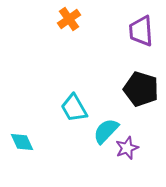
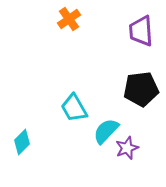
black pentagon: rotated 24 degrees counterclockwise
cyan diamond: rotated 70 degrees clockwise
